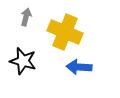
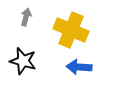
yellow cross: moved 6 px right, 2 px up
